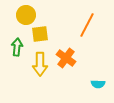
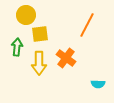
yellow arrow: moved 1 px left, 1 px up
